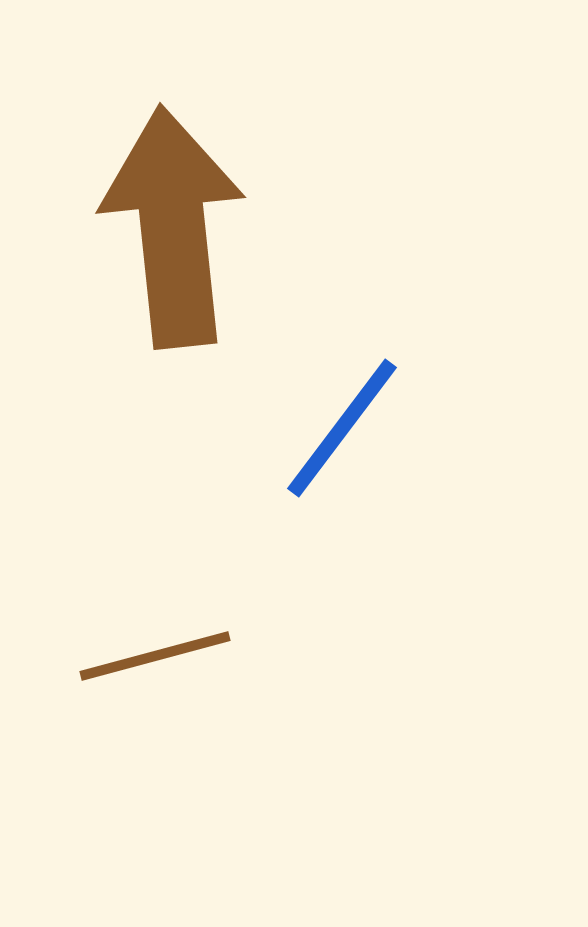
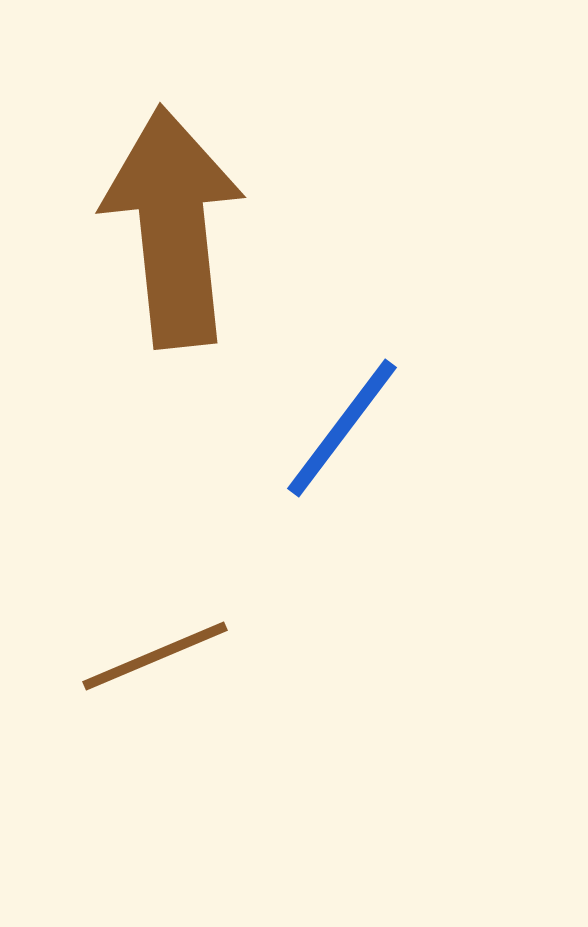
brown line: rotated 8 degrees counterclockwise
